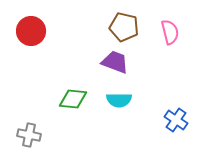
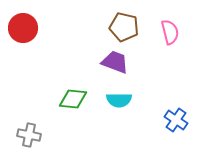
red circle: moved 8 px left, 3 px up
